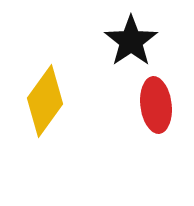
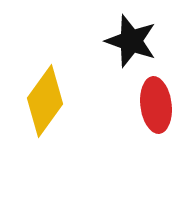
black star: rotated 18 degrees counterclockwise
